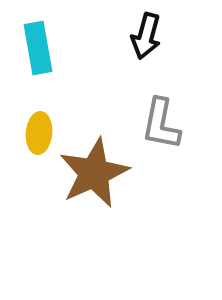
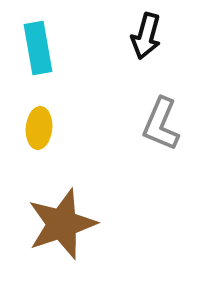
gray L-shape: rotated 12 degrees clockwise
yellow ellipse: moved 5 px up
brown star: moved 32 px left, 51 px down; rotated 6 degrees clockwise
